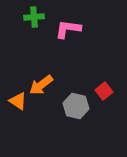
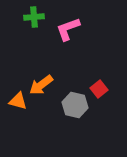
pink L-shape: rotated 28 degrees counterclockwise
red square: moved 5 px left, 2 px up
orange triangle: rotated 18 degrees counterclockwise
gray hexagon: moved 1 px left, 1 px up
